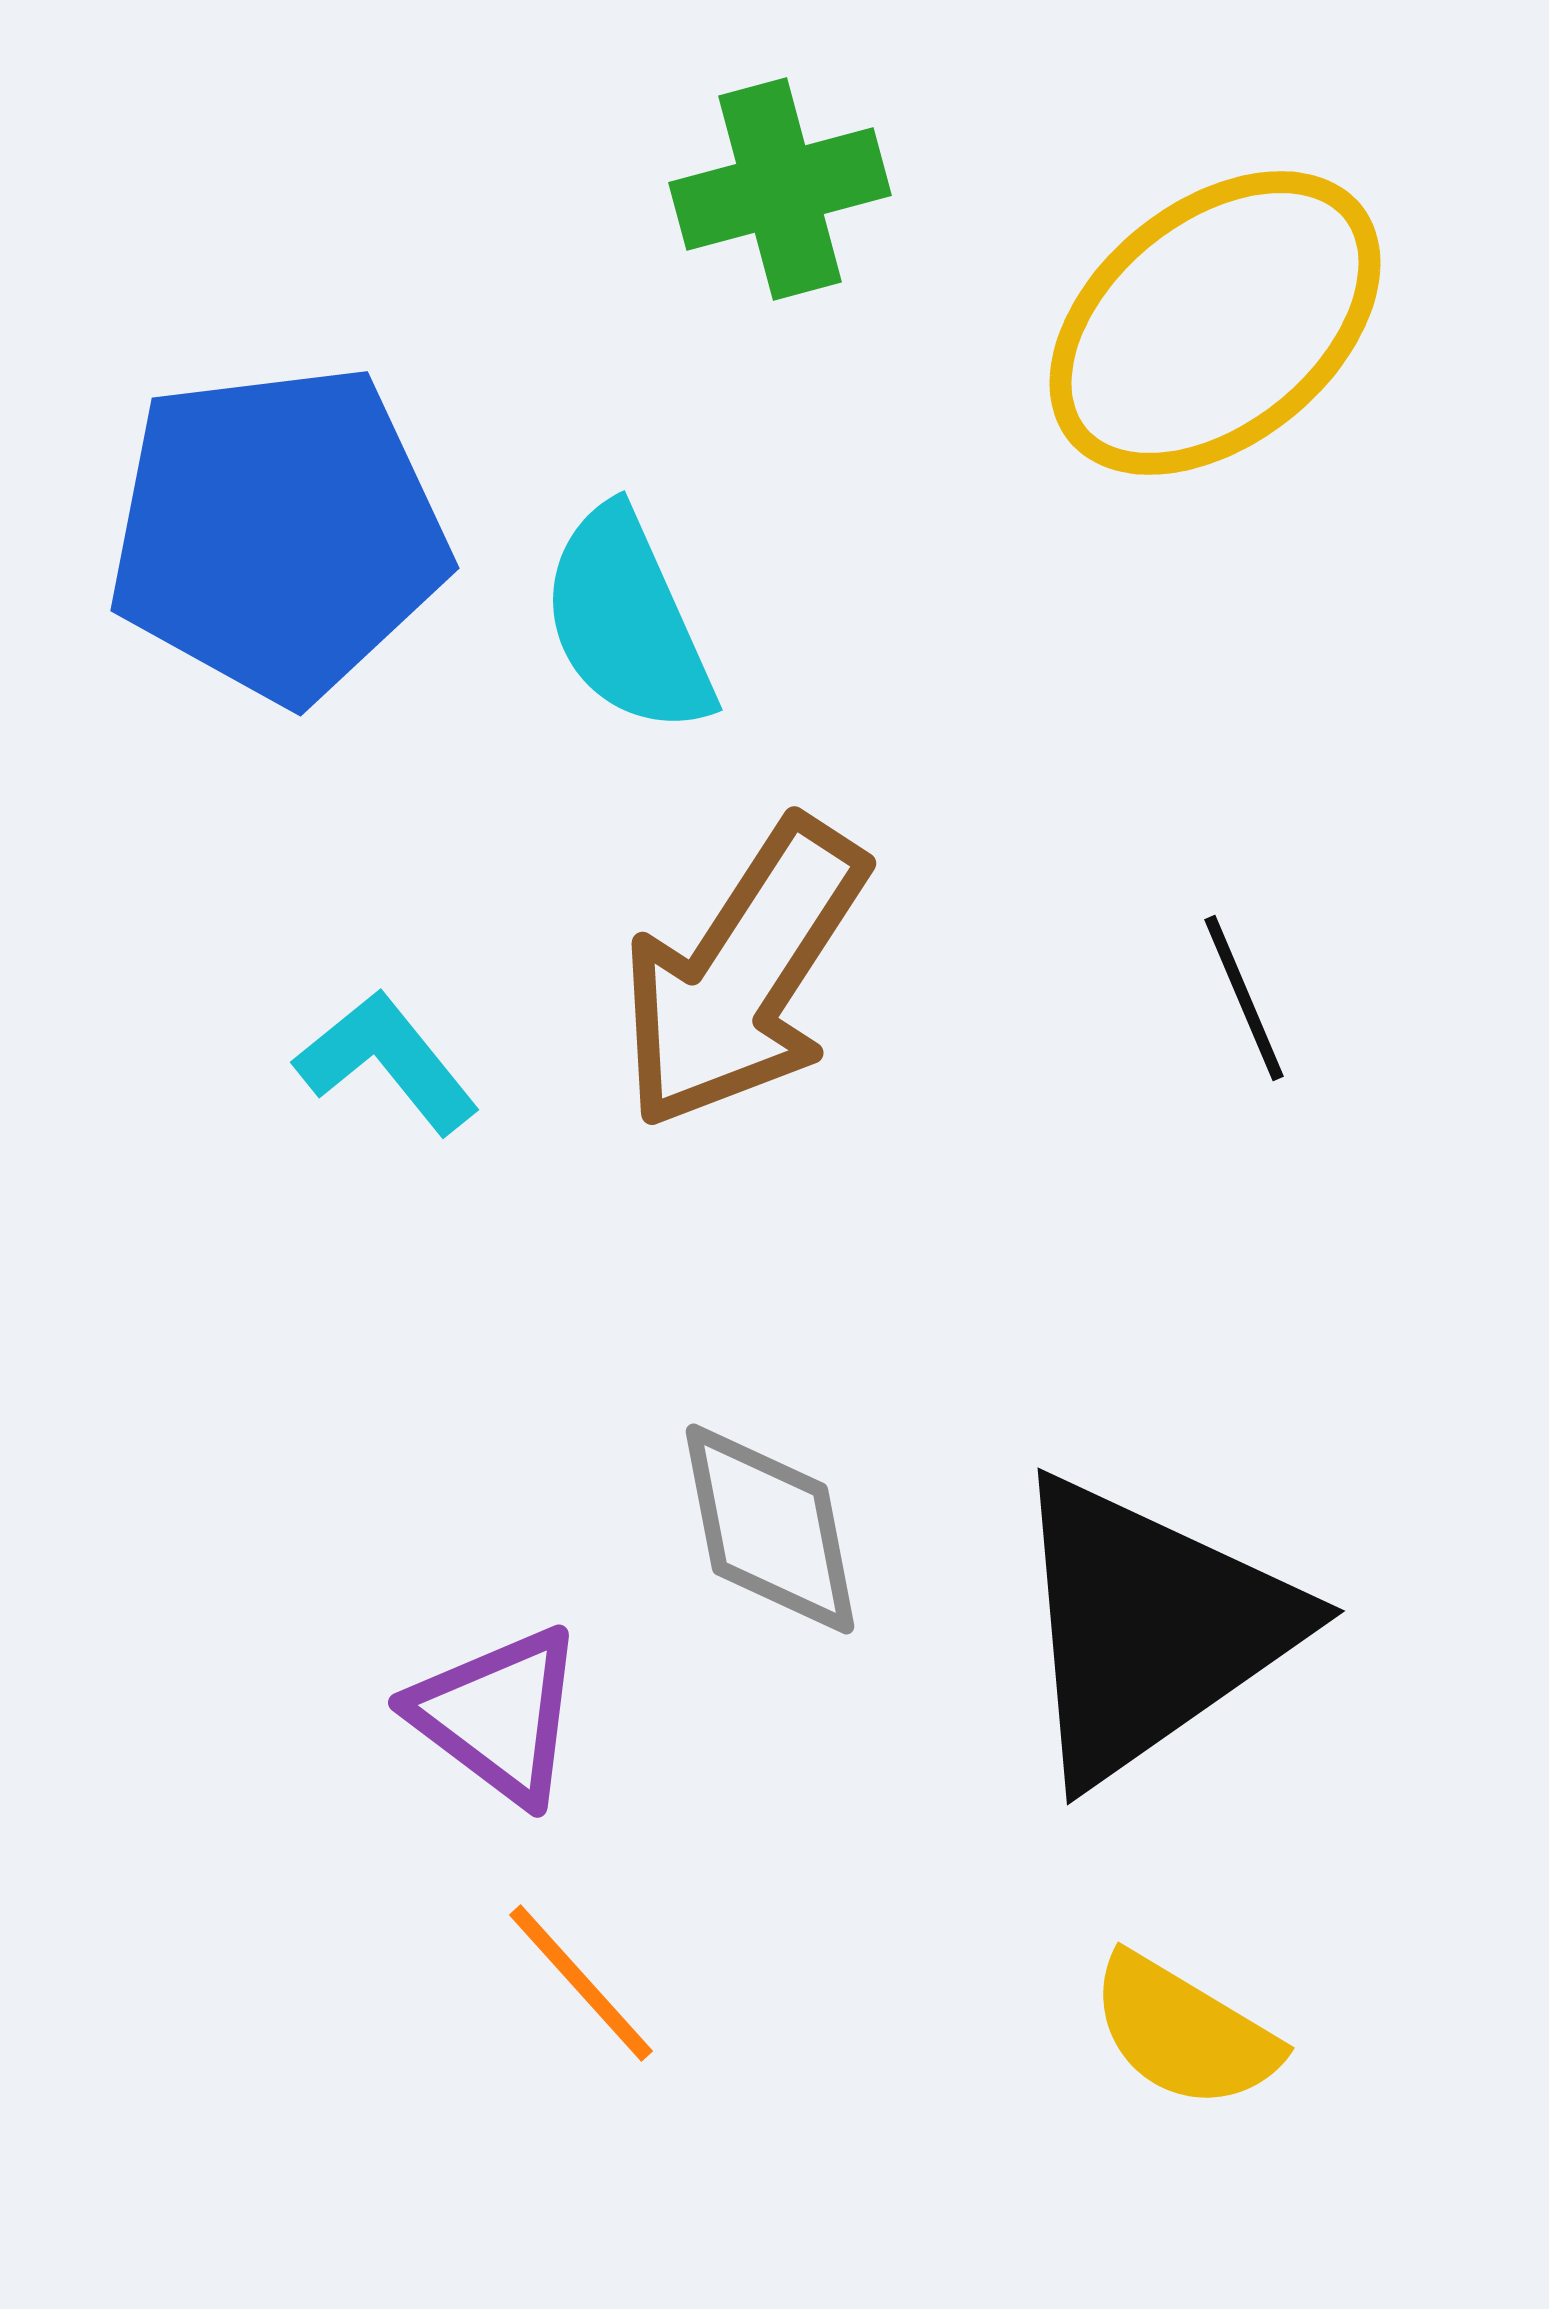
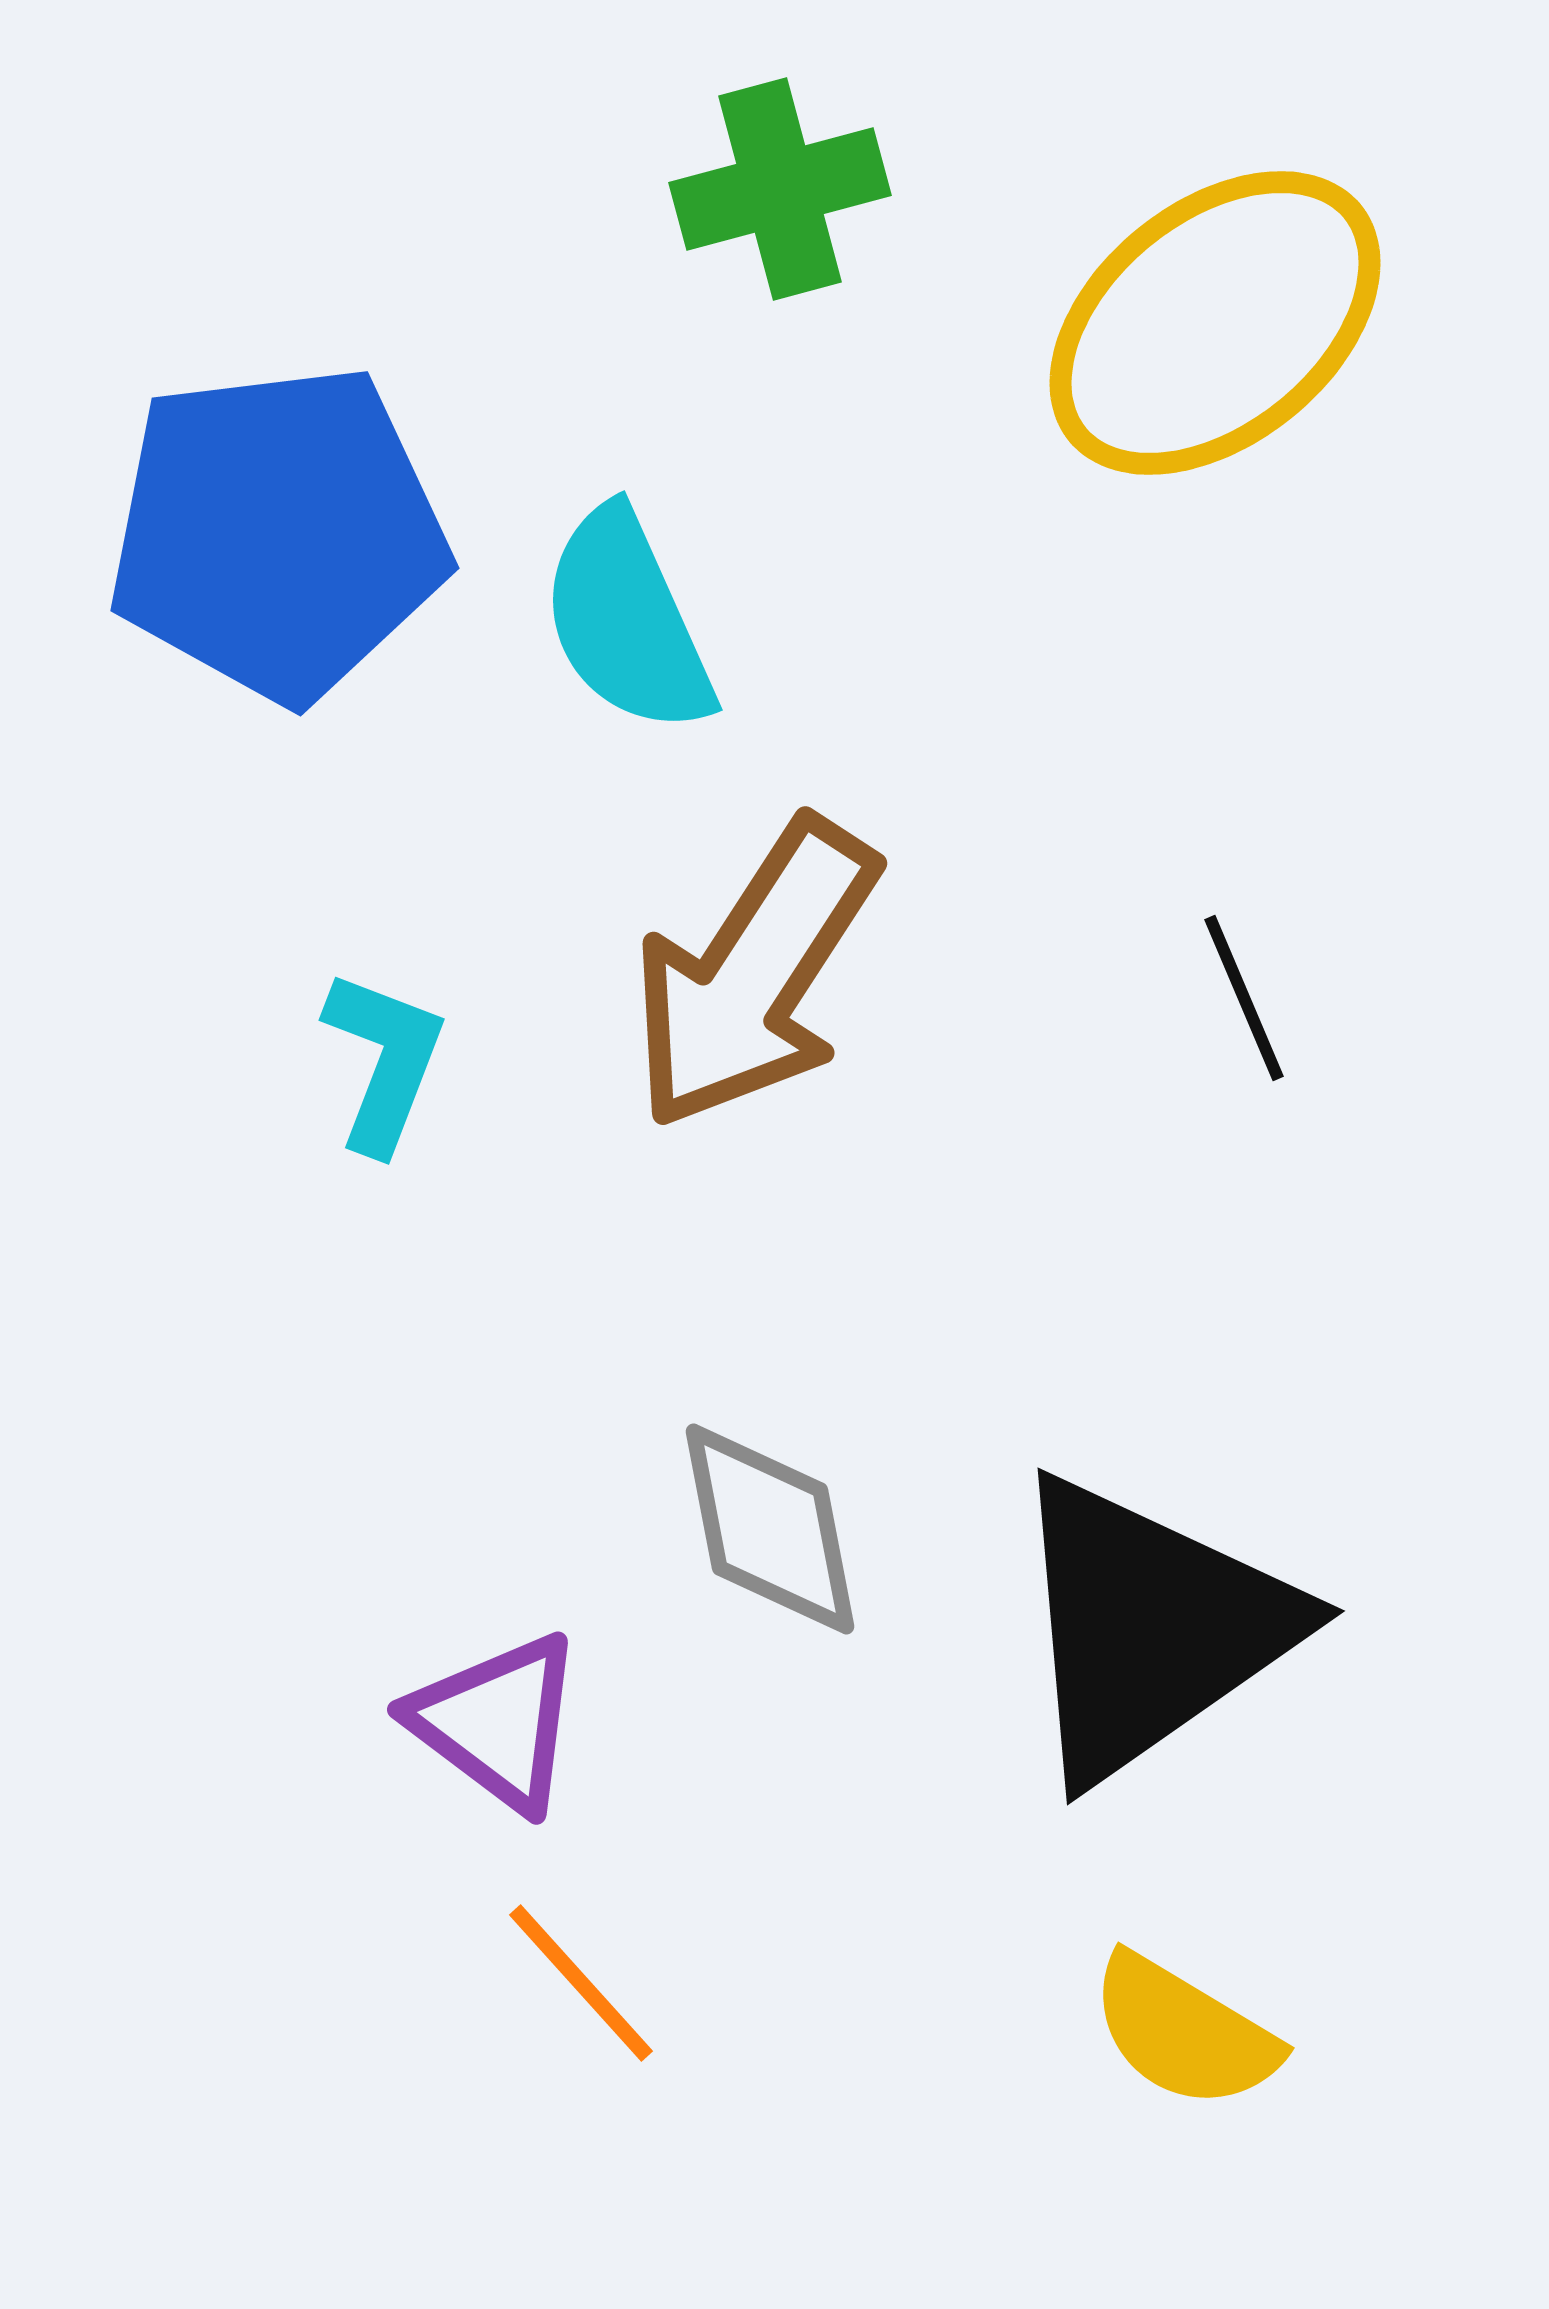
brown arrow: moved 11 px right
cyan L-shape: moved 3 px left, 1 px up; rotated 60 degrees clockwise
purple triangle: moved 1 px left, 7 px down
